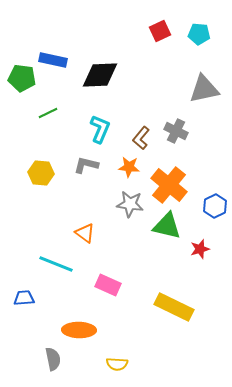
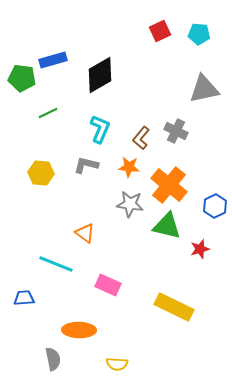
blue rectangle: rotated 28 degrees counterclockwise
black diamond: rotated 27 degrees counterclockwise
